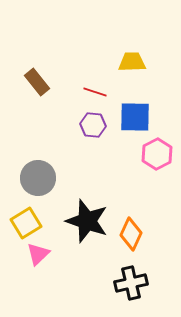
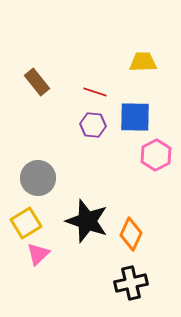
yellow trapezoid: moved 11 px right
pink hexagon: moved 1 px left, 1 px down
